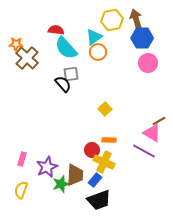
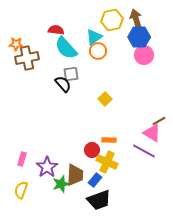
blue hexagon: moved 3 px left, 1 px up
orange circle: moved 1 px up
brown cross: rotated 35 degrees clockwise
pink circle: moved 4 px left, 8 px up
yellow square: moved 10 px up
yellow cross: moved 3 px right
purple star: rotated 10 degrees counterclockwise
